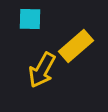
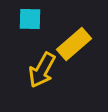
yellow rectangle: moved 2 px left, 2 px up
